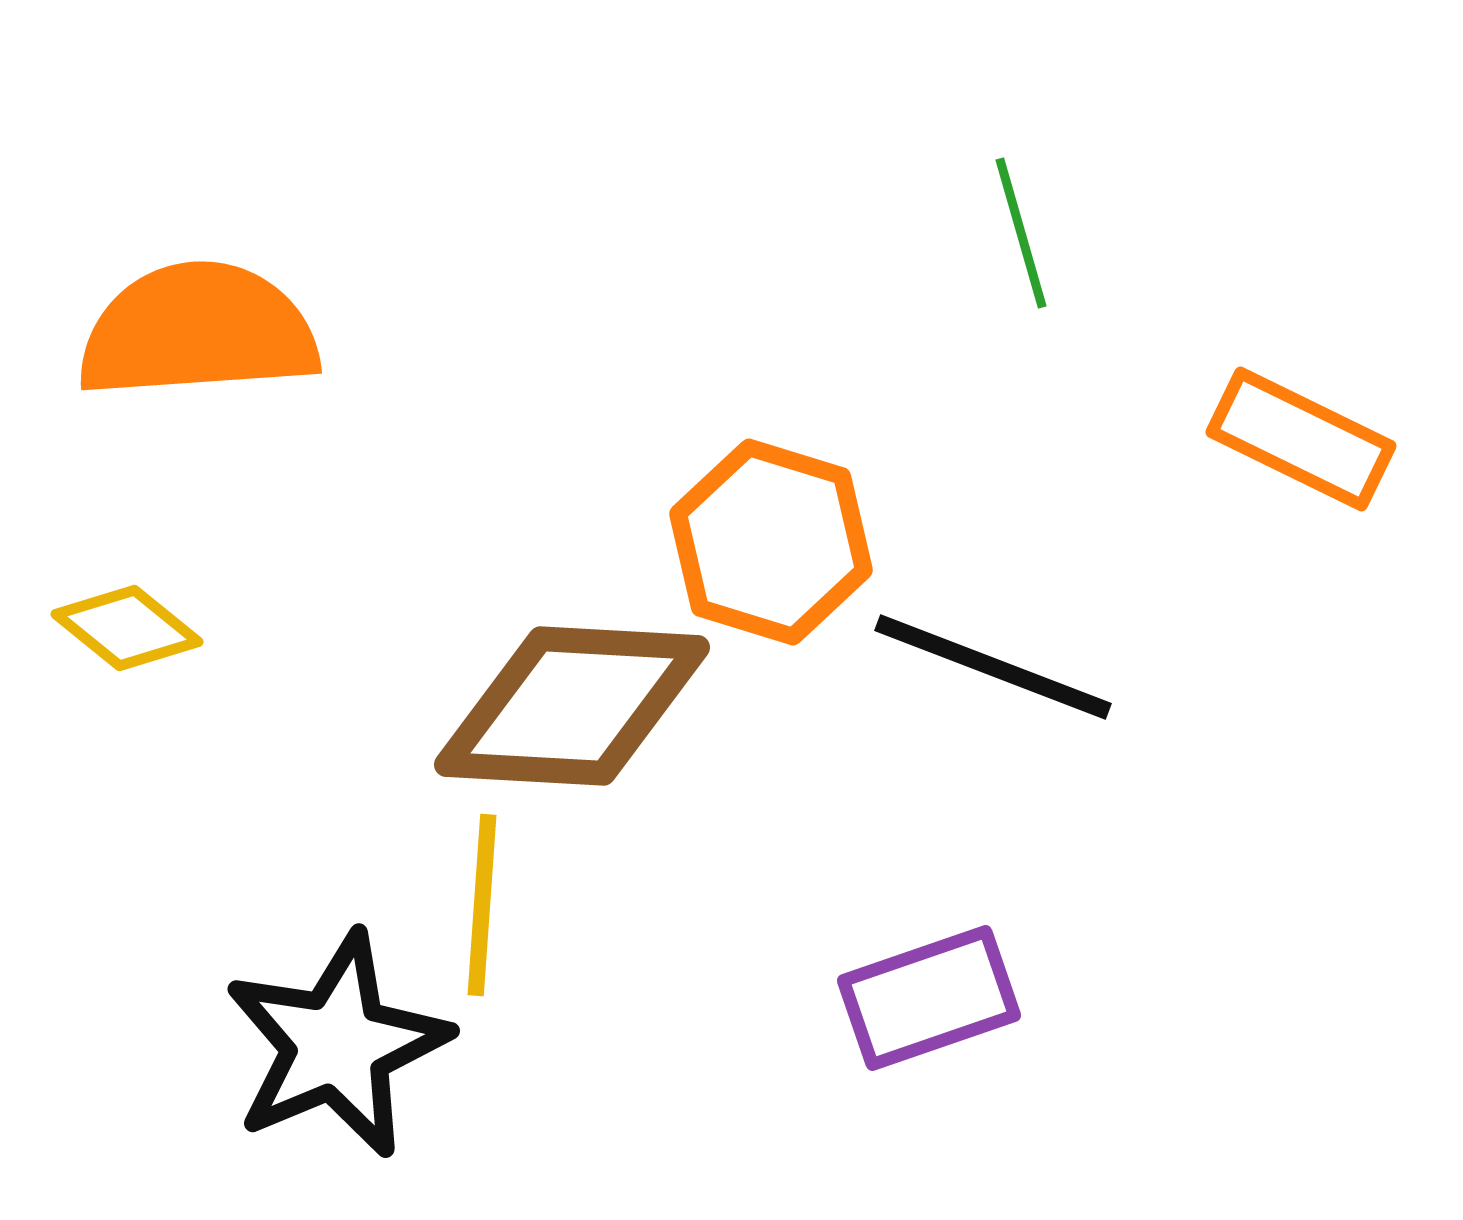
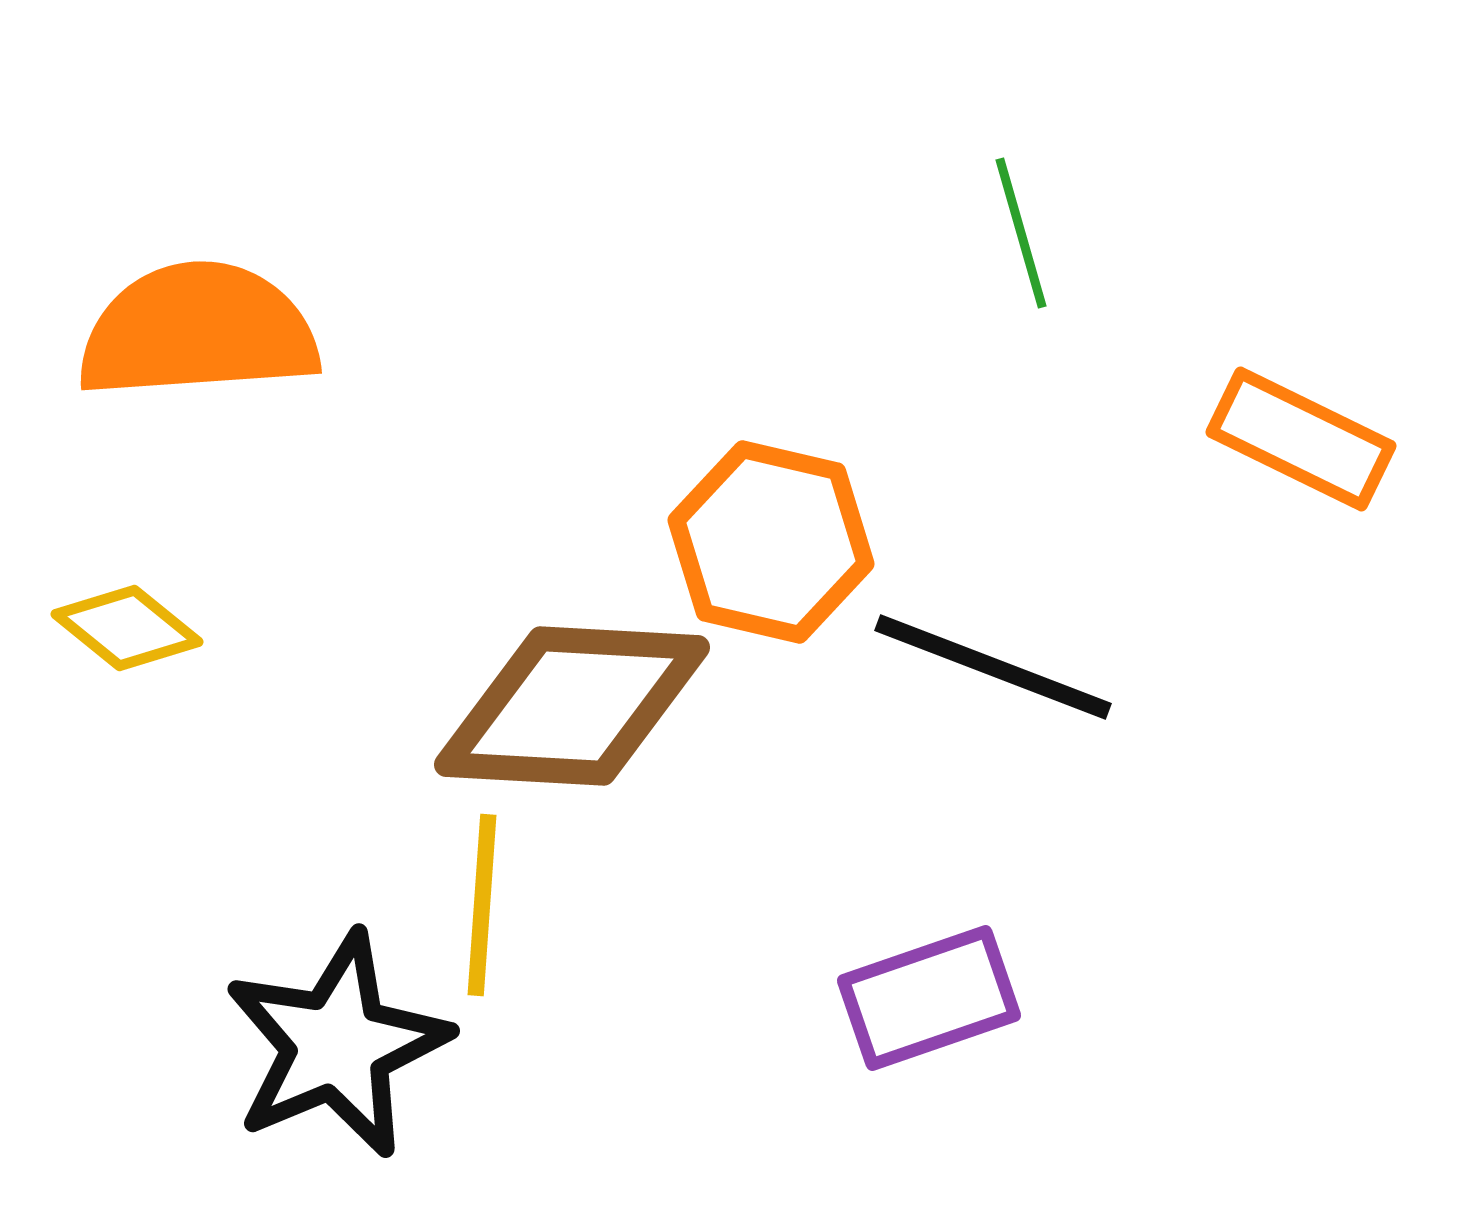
orange hexagon: rotated 4 degrees counterclockwise
